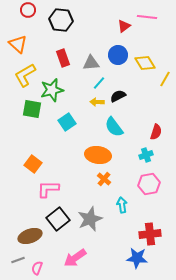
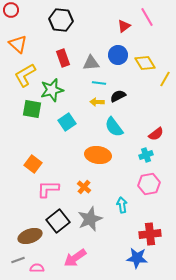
red circle: moved 17 px left
pink line: rotated 54 degrees clockwise
cyan line: rotated 56 degrees clockwise
red semicircle: moved 2 px down; rotated 35 degrees clockwise
orange cross: moved 20 px left, 8 px down
black square: moved 2 px down
pink semicircle: rotated 72 degrees clockwise
